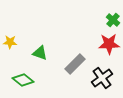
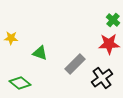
yellow star: moved 1 px right, 4 px up
green diamond: moved 3 px left, 3 px down
